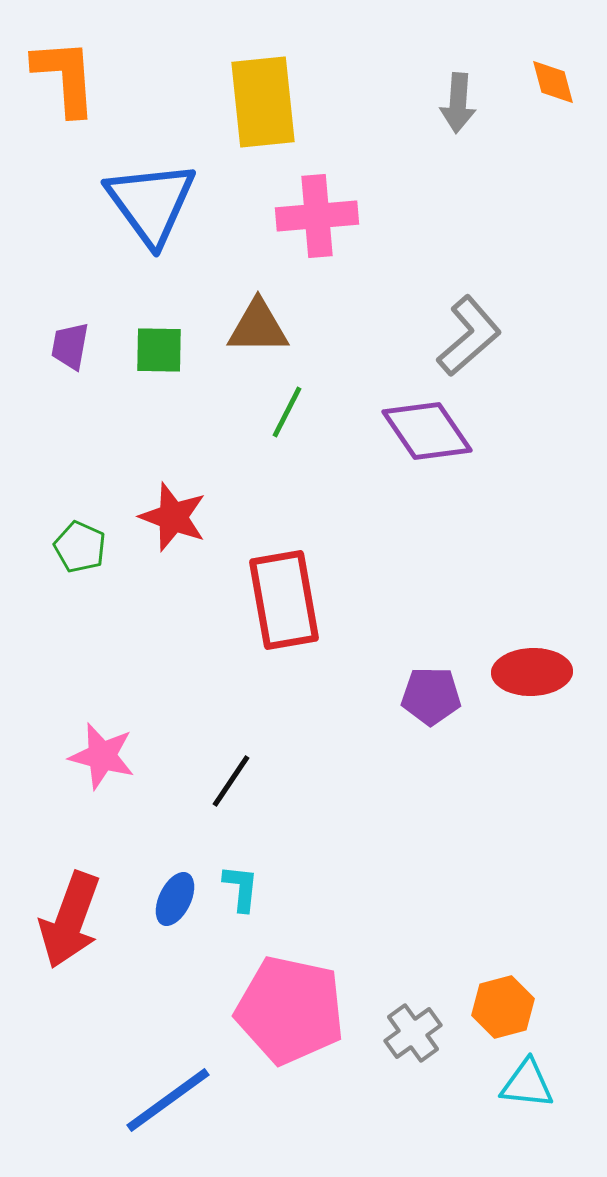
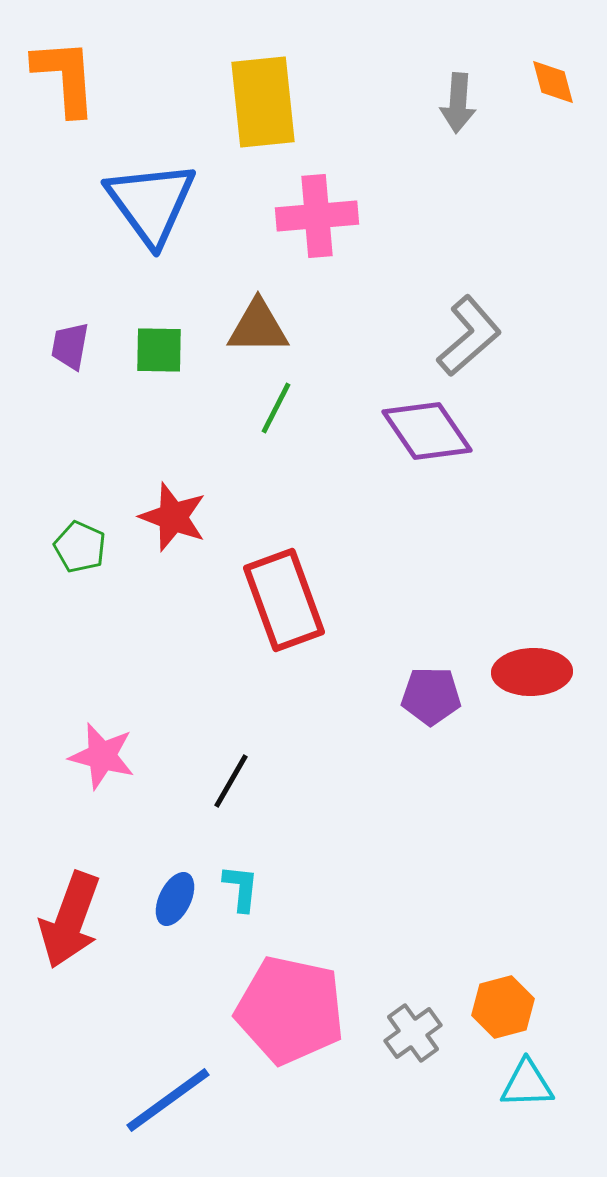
green line: moved 11 px left, 4 px up
red rectangle: rotated 10 degrees counterclockwise
black line: rotated 4 degrees counterclockwise
cyan triangle: rotated 8 degrees counterclockwise
